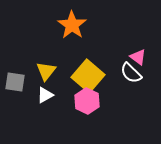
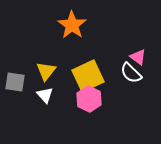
yellow square: rotated 24 degrees clockwise
white triangle: rotated 42 degrees counterclockwise
pink hexagon: moved 2 px right, 2 px up
